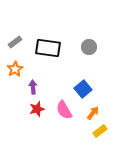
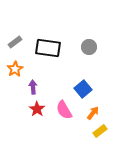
red star: rotated 21 degrees counterclockwise
